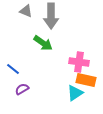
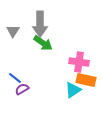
gray triangle: moved 13 px left, 20 px down; rotated 40 degrees clockwise
gray arrow: moved 11 px left, 8 px down
blue line: moved 2 px right, 9 px down
cyan triangle: moved 2 px left, 3 px up
